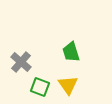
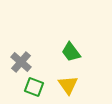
green trapezoid: rotated 20 degrees counterclockwise
green square: moved 6 px left
